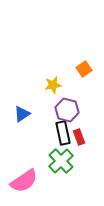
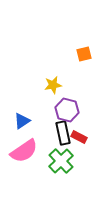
orange square: moved 15 px up; rotated 21 degrees clockwise
blue triangle: moved 7 px down
red rectangle: rotated 42 degrees counterclockwise
pink semicircle: moved 30 px up
